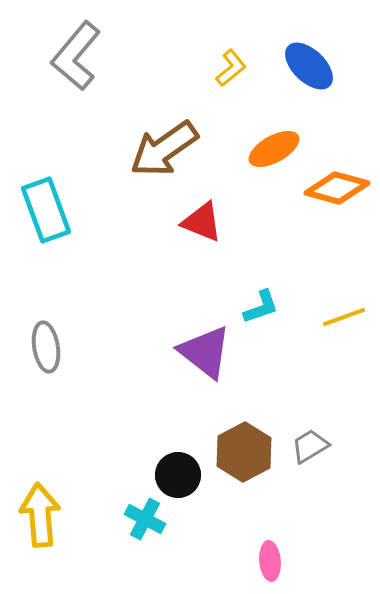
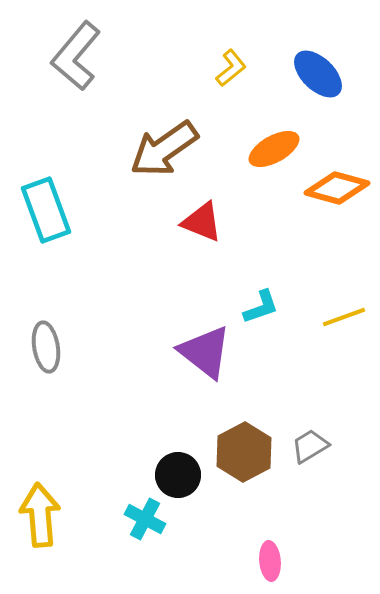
blue ellipse: moved 9 px right, 8 px down
